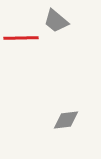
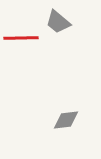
gray trapezoid: moved 2 px right, 1 px down
